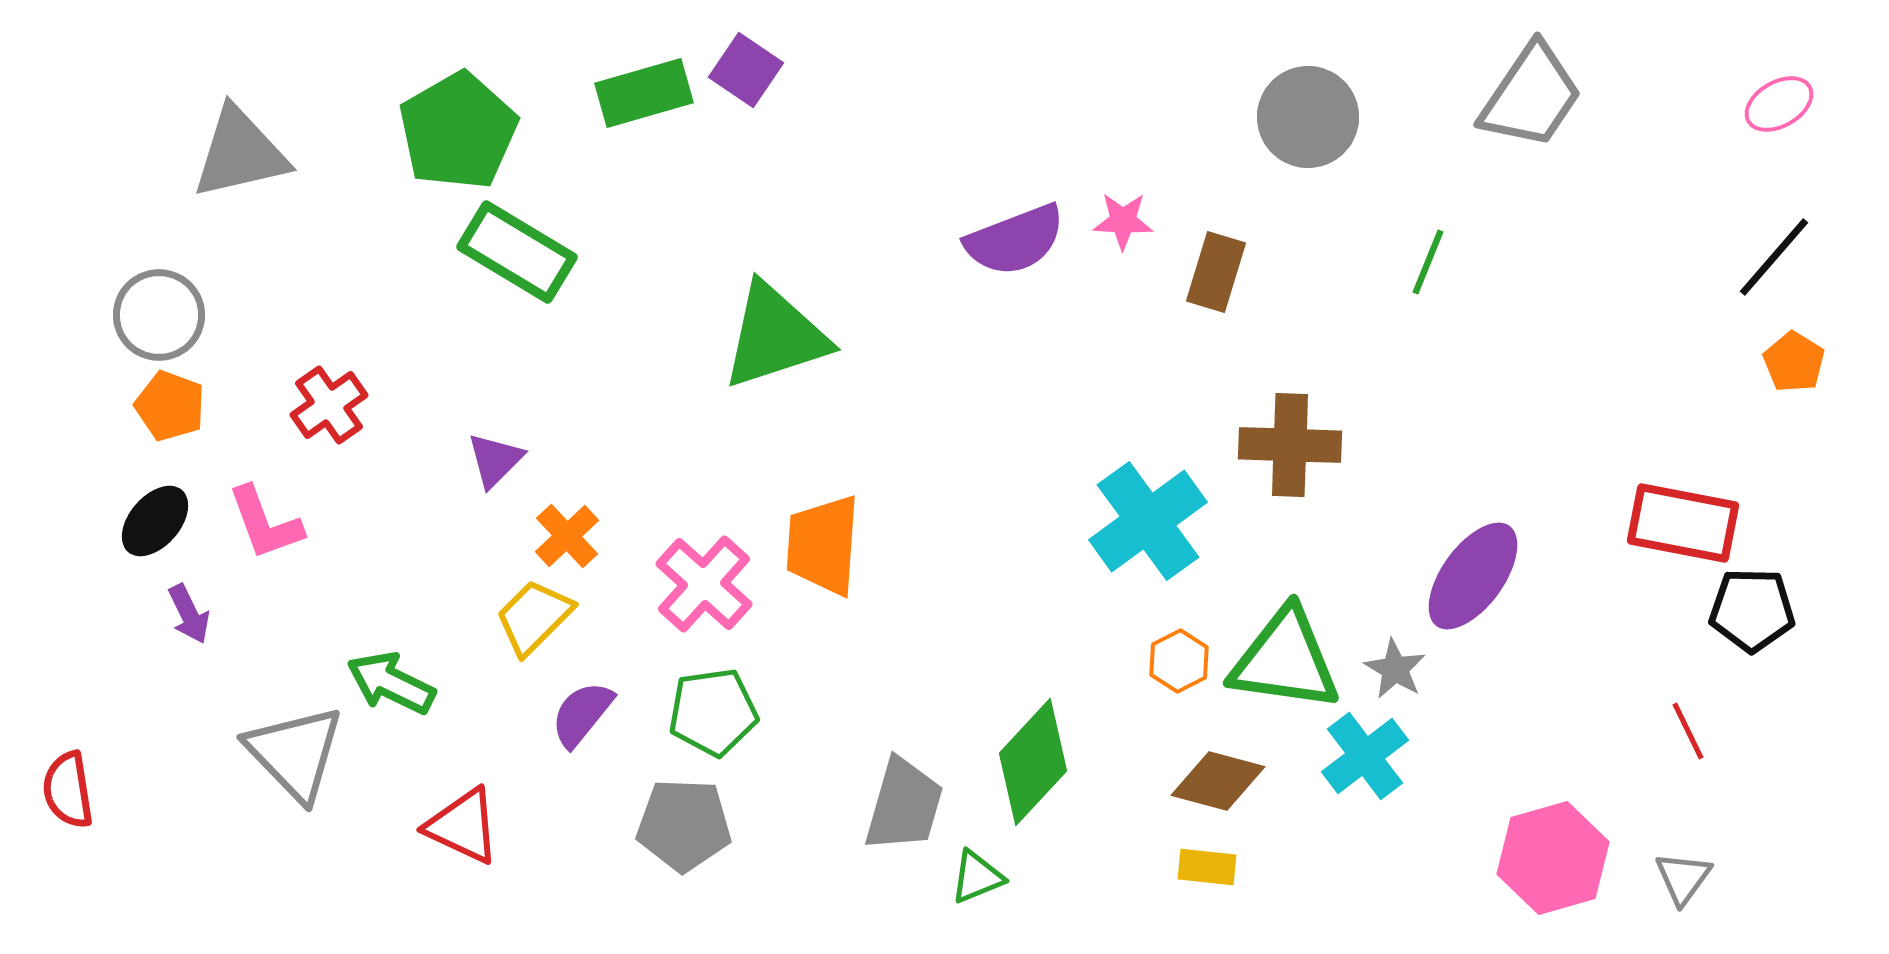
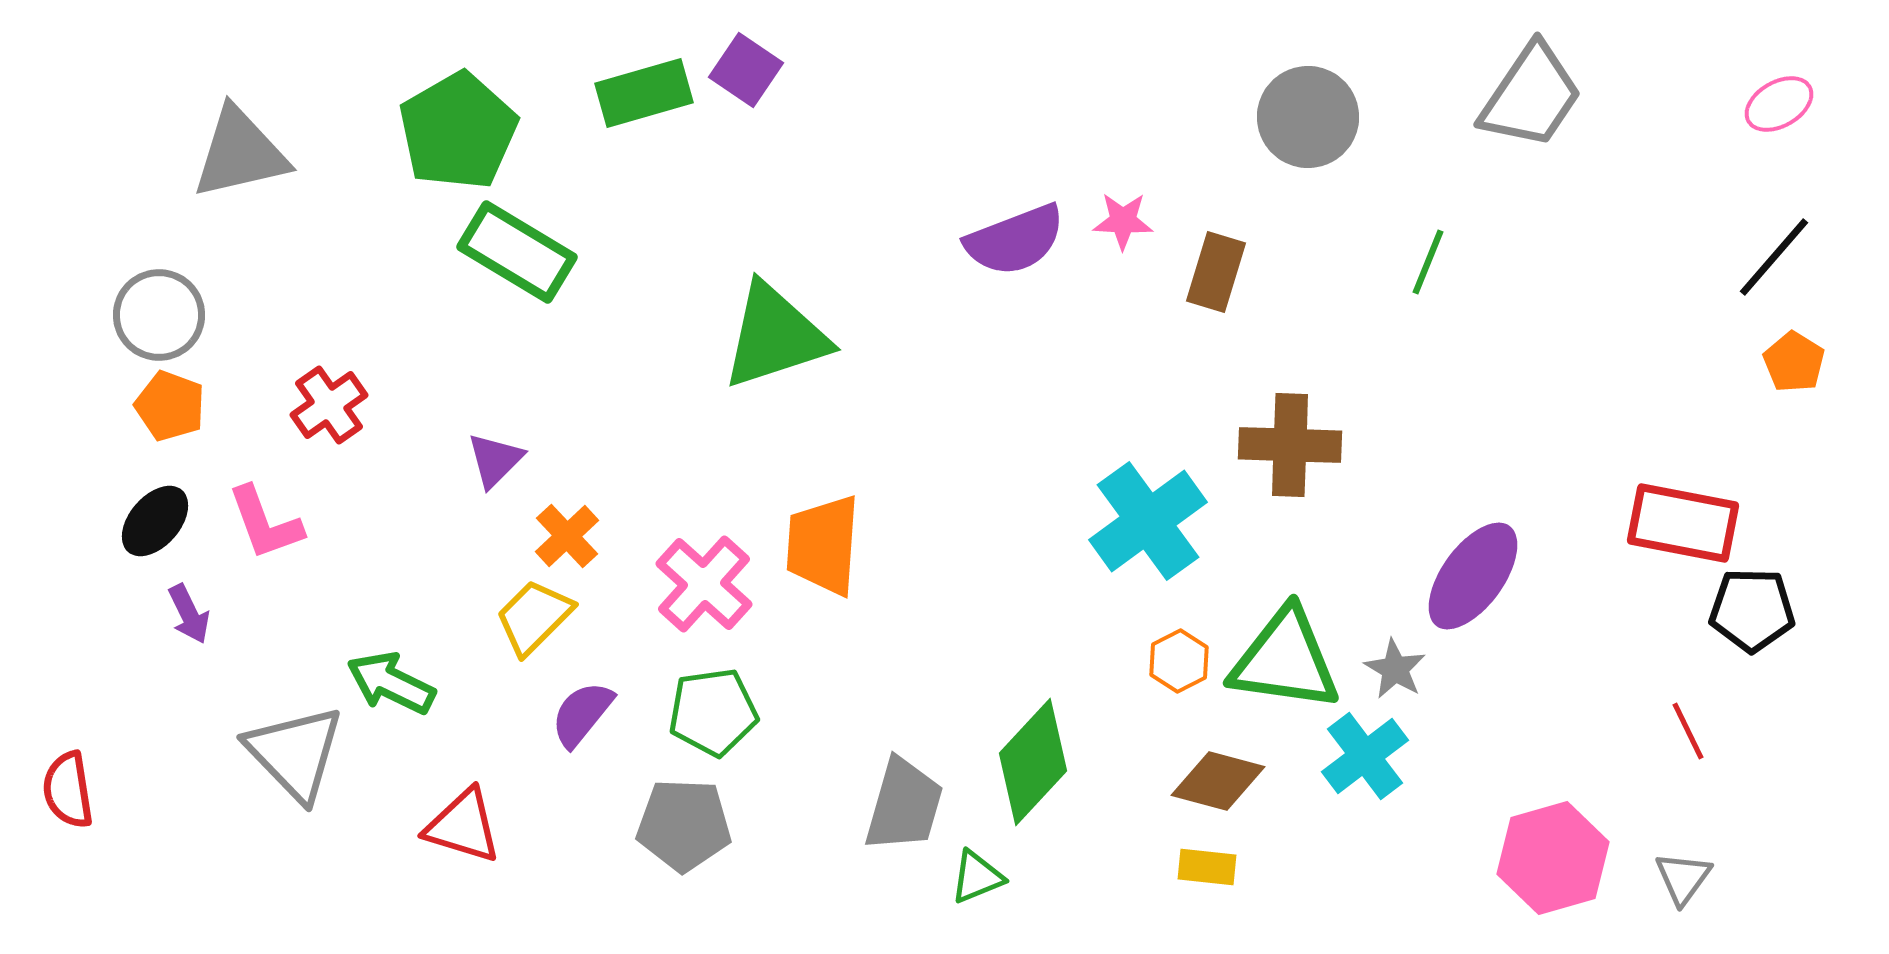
red triangle at (463, 826): rotated 8 degrees counterclockwise
